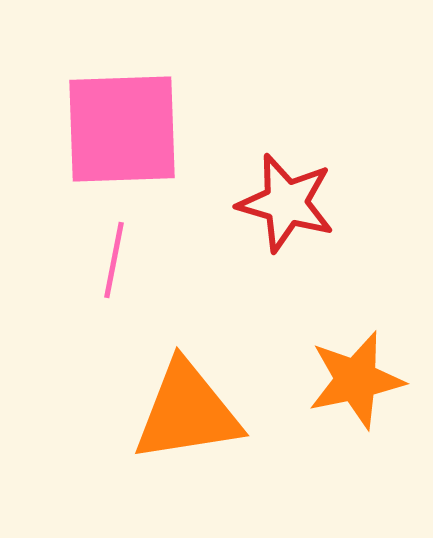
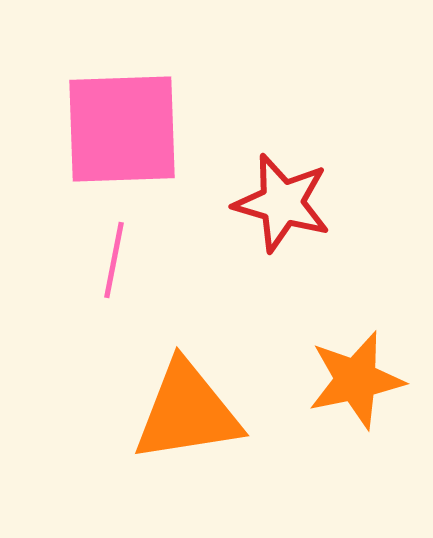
red star: moved 4 px left
